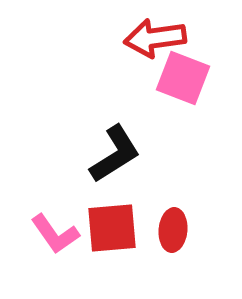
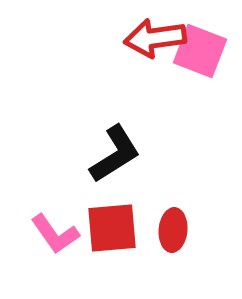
pink square: moved 17 px right, 27 px up
